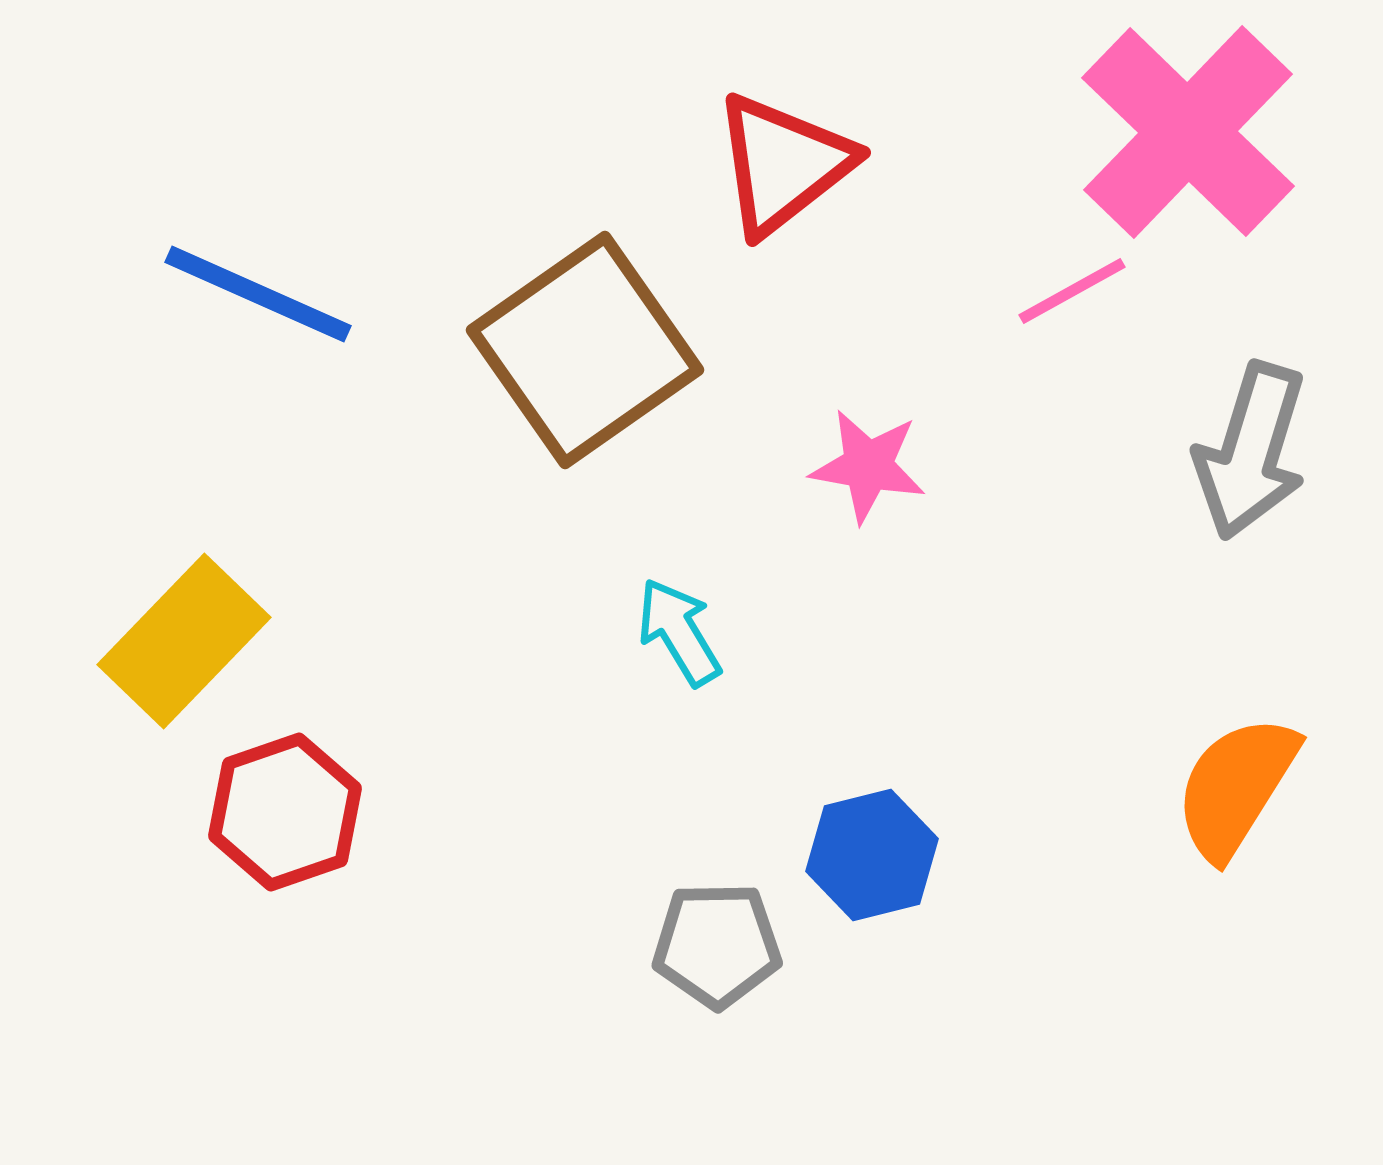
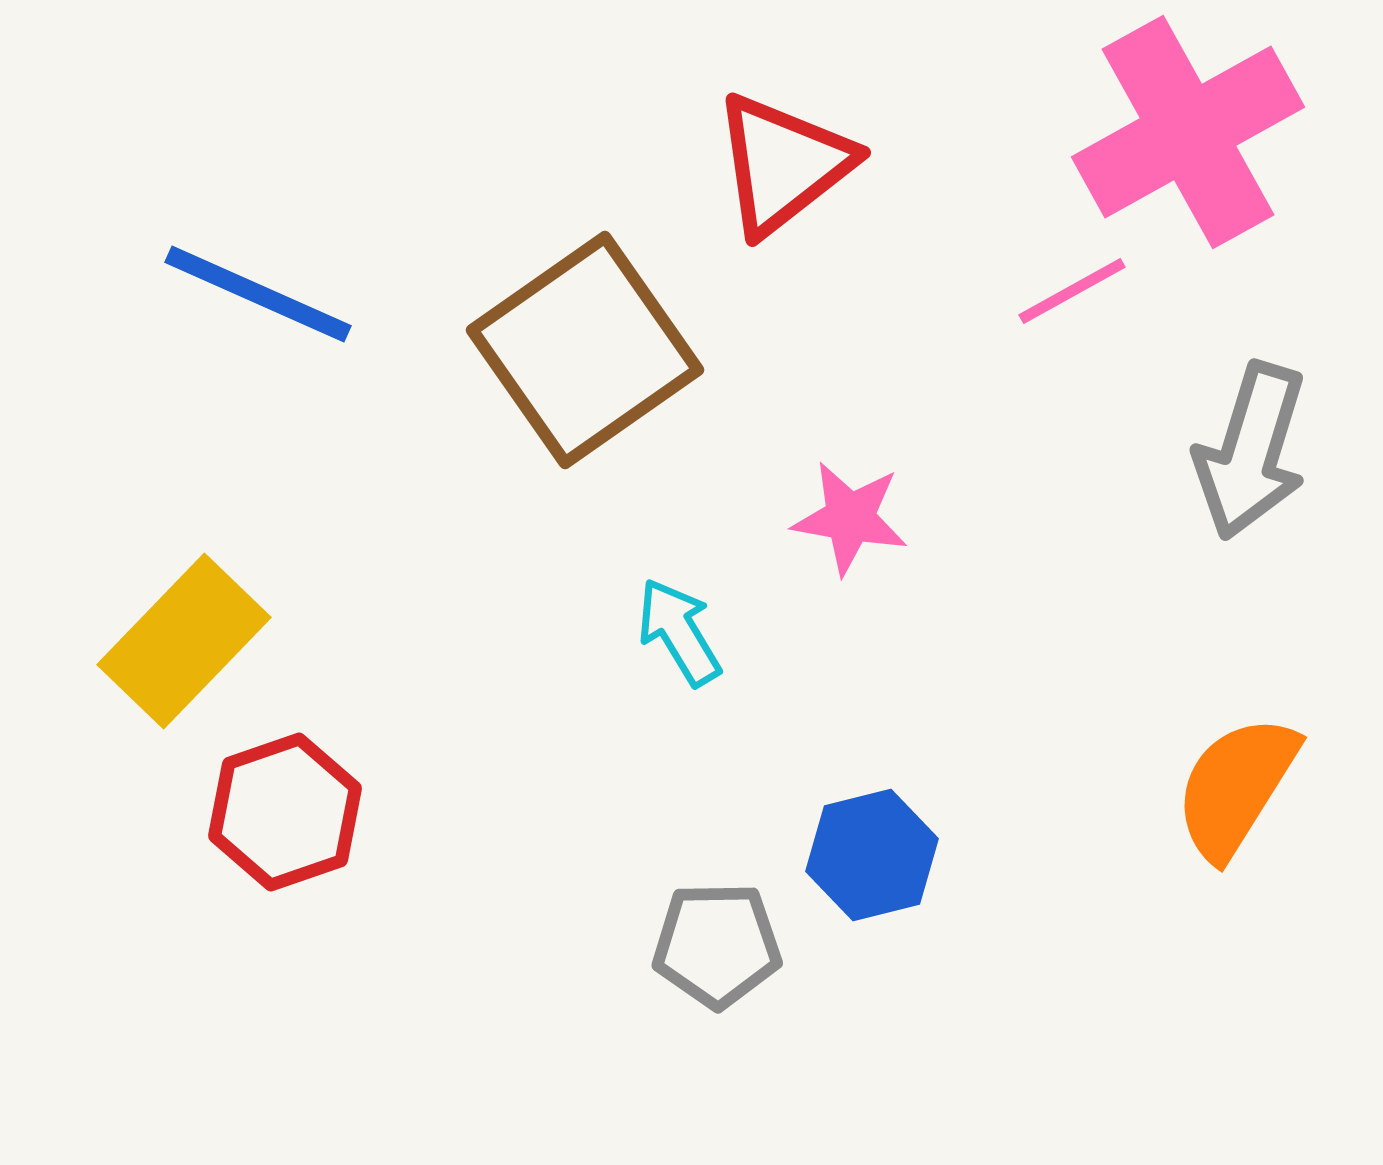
pink cross: rotated 17 degrees clockwise
pink star: moved 18 px left, 52 px down
